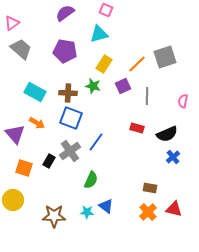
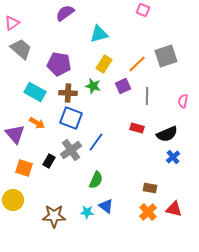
pink square: moved 37 px right
purple pentagon: moved 6 px left, 13 px down
gray square: moved 1 px right, 1 px up
gray cross: moved 1 px right, 1 px up
green semicircle: moved 5 px right
